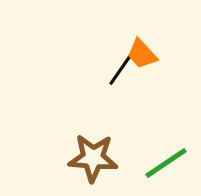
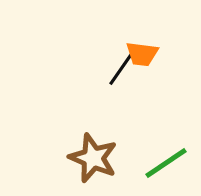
orange trapezoid: rotated 40 degrees counterclockwise
brown star: rotated 18 degrees clockwise
